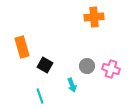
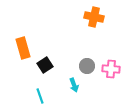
orange cross: rotated 18 degrees clockwise
orange rectangle: moved 1 px right, 1 px down
black square: rotated 28 degrees clockwise
pink cross: rotated 12 degrees counterclockwise
cyan arrow: moved 2 px right
